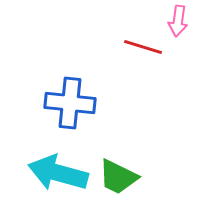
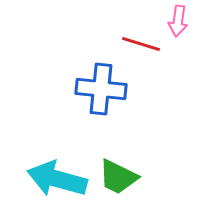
red line: moved 2 px left, 3 px up
blue cross: moved 31 px right, 14 px up
cyan arrow: moved 1 px left, 6 px down
